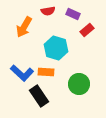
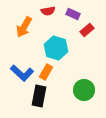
orange rectangle: rotated 63 degrees counterclockwise
green circle: moved 5 px right, 6 px down
black rectangle: rotated 45 degrees clockwise
